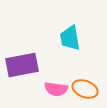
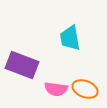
purple rectangle: rotated 32 degrees clockwise
